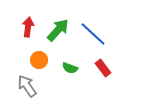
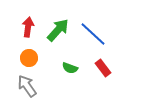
orange circle: moved 10 px left, 2 px up
